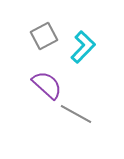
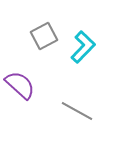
purple semicircle: moved 27 px left
gray line: moved 1 px right, 3 px up
